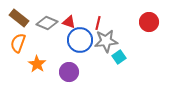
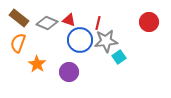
red triangle: moved 2 px up
